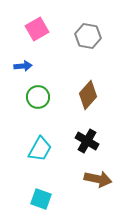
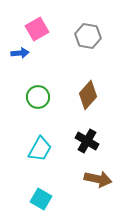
blue arrow: moved 3 px left, 13 px up
cyan square: rotated 10 degrees clockwise
